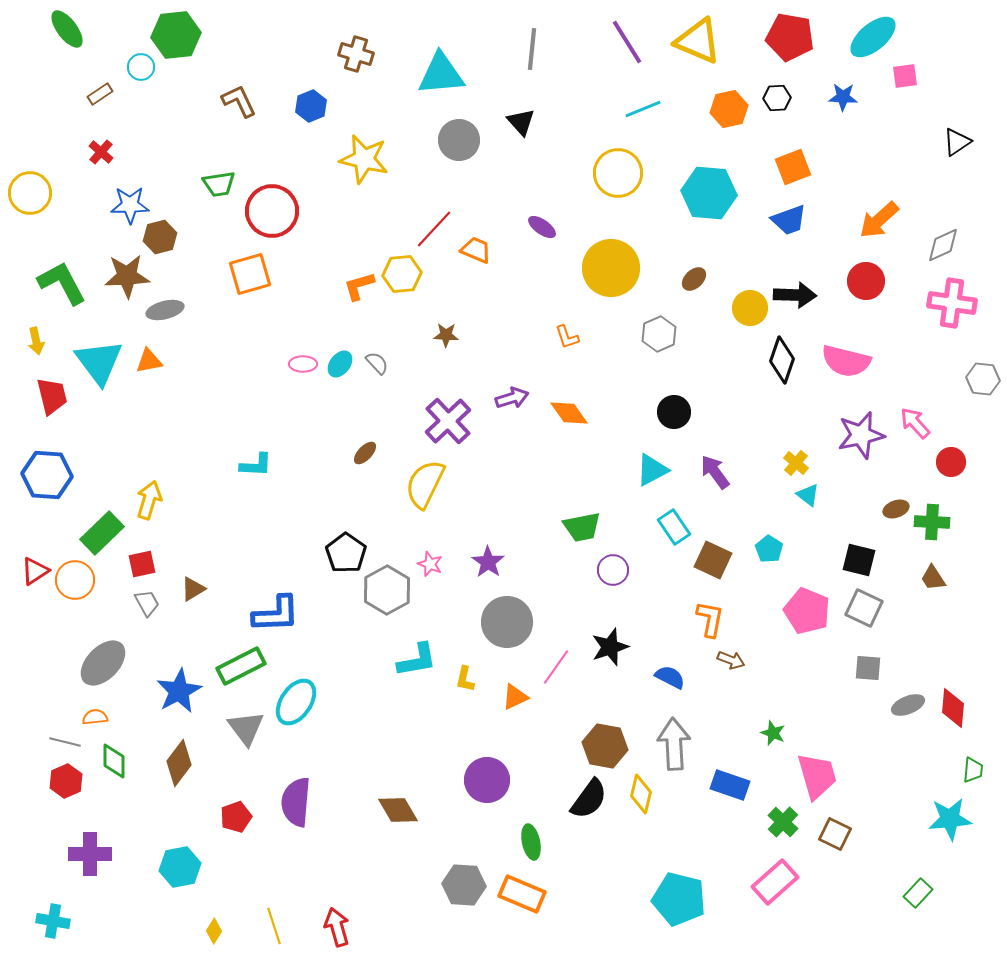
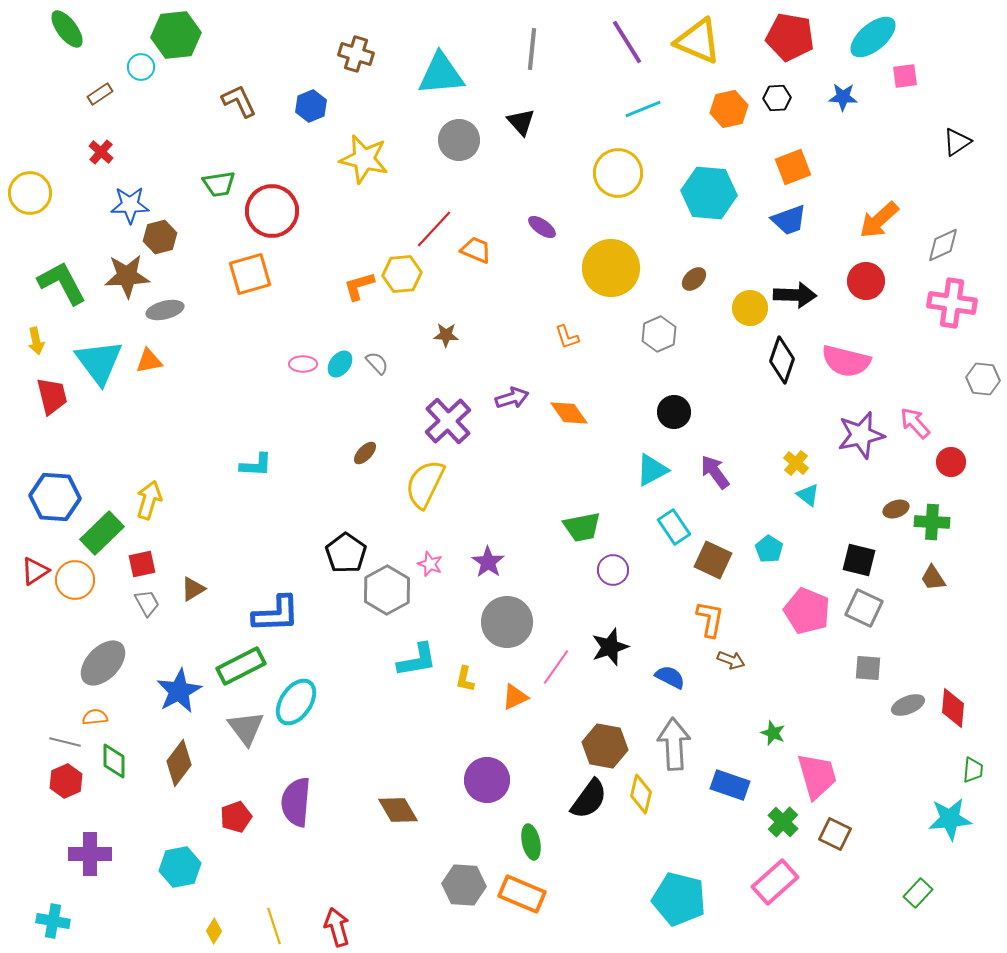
blue hexagon at (47, 475): moved 8 px right, 22 px down
